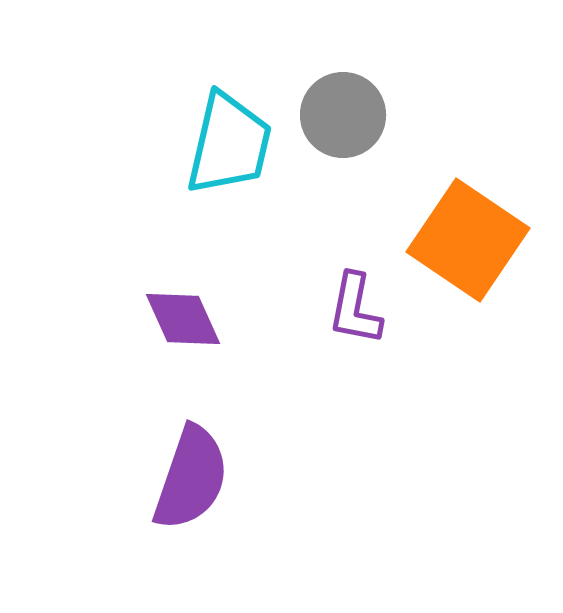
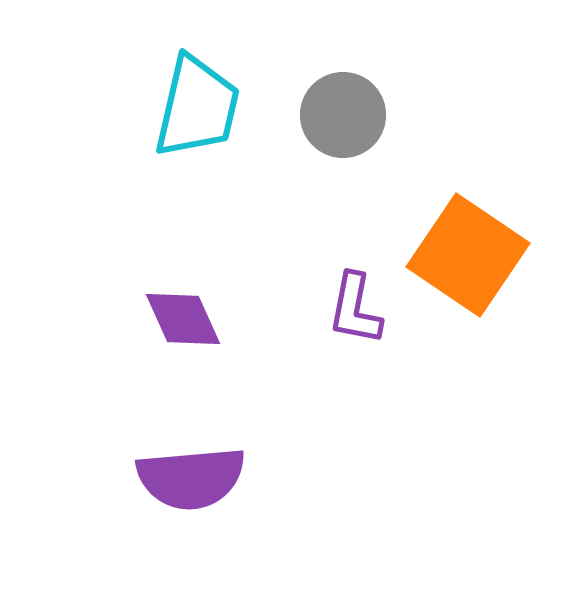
cyan trapezoid: moved 32 px left, 37 px up
orange square: moved 15 px down
purple semicircle: rotated 66 degrees clockwise
